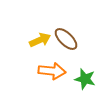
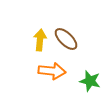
yellow arrow: rotated 60 degrees counterclockwise
green star: moved 5 px right, 2 px down
